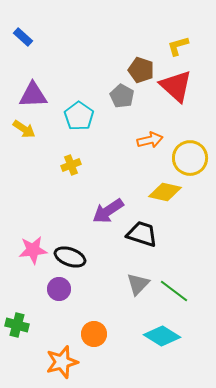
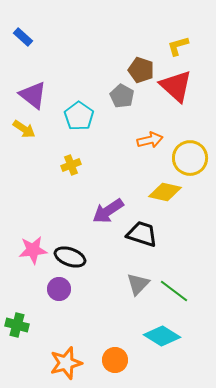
purple triangle: rotated 40 degrees clockwise
orange circle: moved 21 px right, 26 px down
orange star: moved 4 px right, 1 px down
